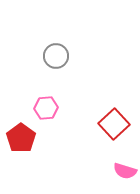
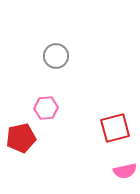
red square: moved 1 px right, 4 px down; rotated 28 degrees clockwise
red pentagon: rotated 24 degrees clockwise
pink semicircle: rotated 30 degrees counterclockwise
